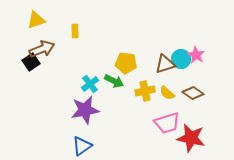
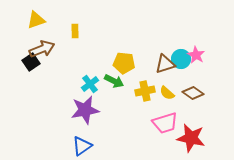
yellow pentagon: moved 2 px left
pink trapezoid: moved 2 px left
